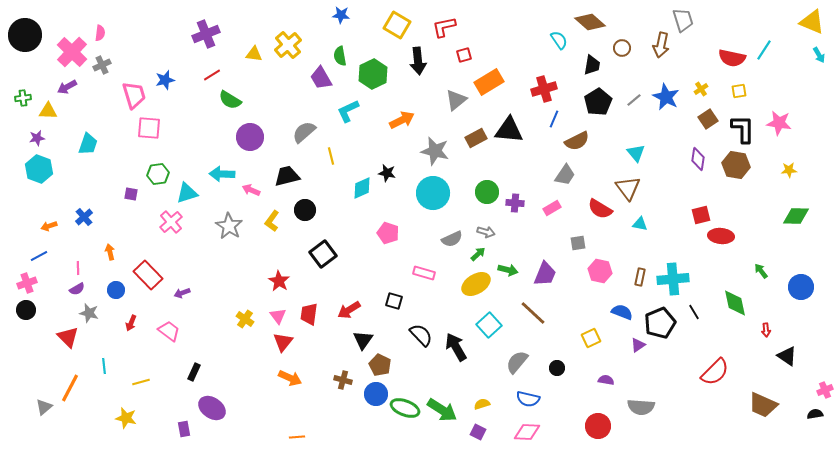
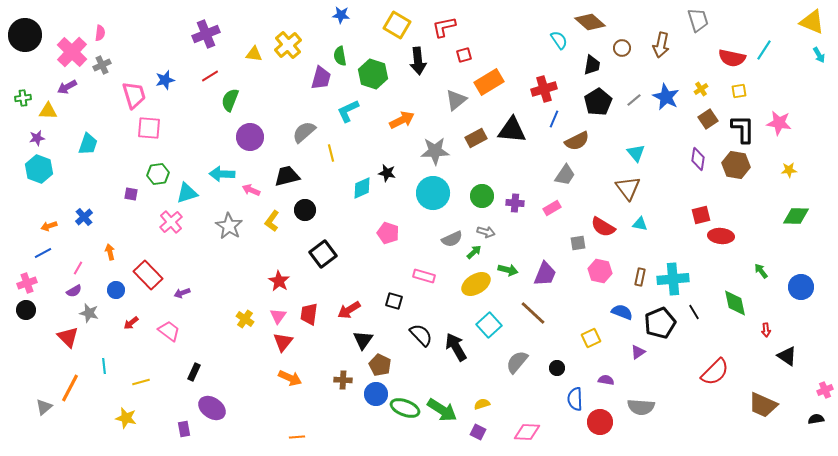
gray trapezoid at (683, 20): moved 15 px right
green hexagon at (373, 74): rotated 16 degrees counterclockwise
red line at (212, 75): moved 2 px left, 1 px down
purple trapezoid at (321, 78): rotated 135 degrees counterclockwise
green semicircle at (230, 100): rotated 80 degrees clockwise
black triangle at (509, 130): moved 3 px right
gray star at (435, 151): rotated 16 degrees counterclockwise
yellow line at (331, 156): moved 3 px up
green circle at (487, 192): moved 5 px left, 4 px down
red semicircle at (600, 209): moved 3 px right, 18 px down
green arrow at (478, 254): moved 4 px left, 2 px up
blue line at (39, 256): moved 4 px right, 3 px up
pink line at (78, 268): rotated 32 degrees clockwise
pink rectangle at (424, 273): moved 3 px down
purple semicircle at (77, 289): moved 3 px left, 2 px down
pink triangle at (278, 316): rotated 12 degrees clockwise
red arrow at (131, 323): rotated 28 degrees clockwise
purple triangle at (638, 345): moved 7 px down
brown cross at (343, 380): rotated 12 degrees counterclockwise
blue semicircle at (528, 399): moved 47 px right; rotated 75 degrees clockwise
black semicircle at (815, 414): moved 1 px right, 5 px down
red circle at (598, 426): moved 2 px right, 4 px up
